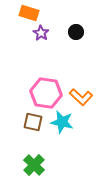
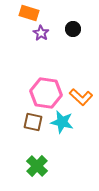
black circle: moved 3 px left, 3 px up
green cross: moved 3 px right, 1 px down
